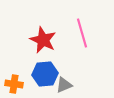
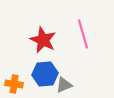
pink line: moved 1 px right, 1 px down
